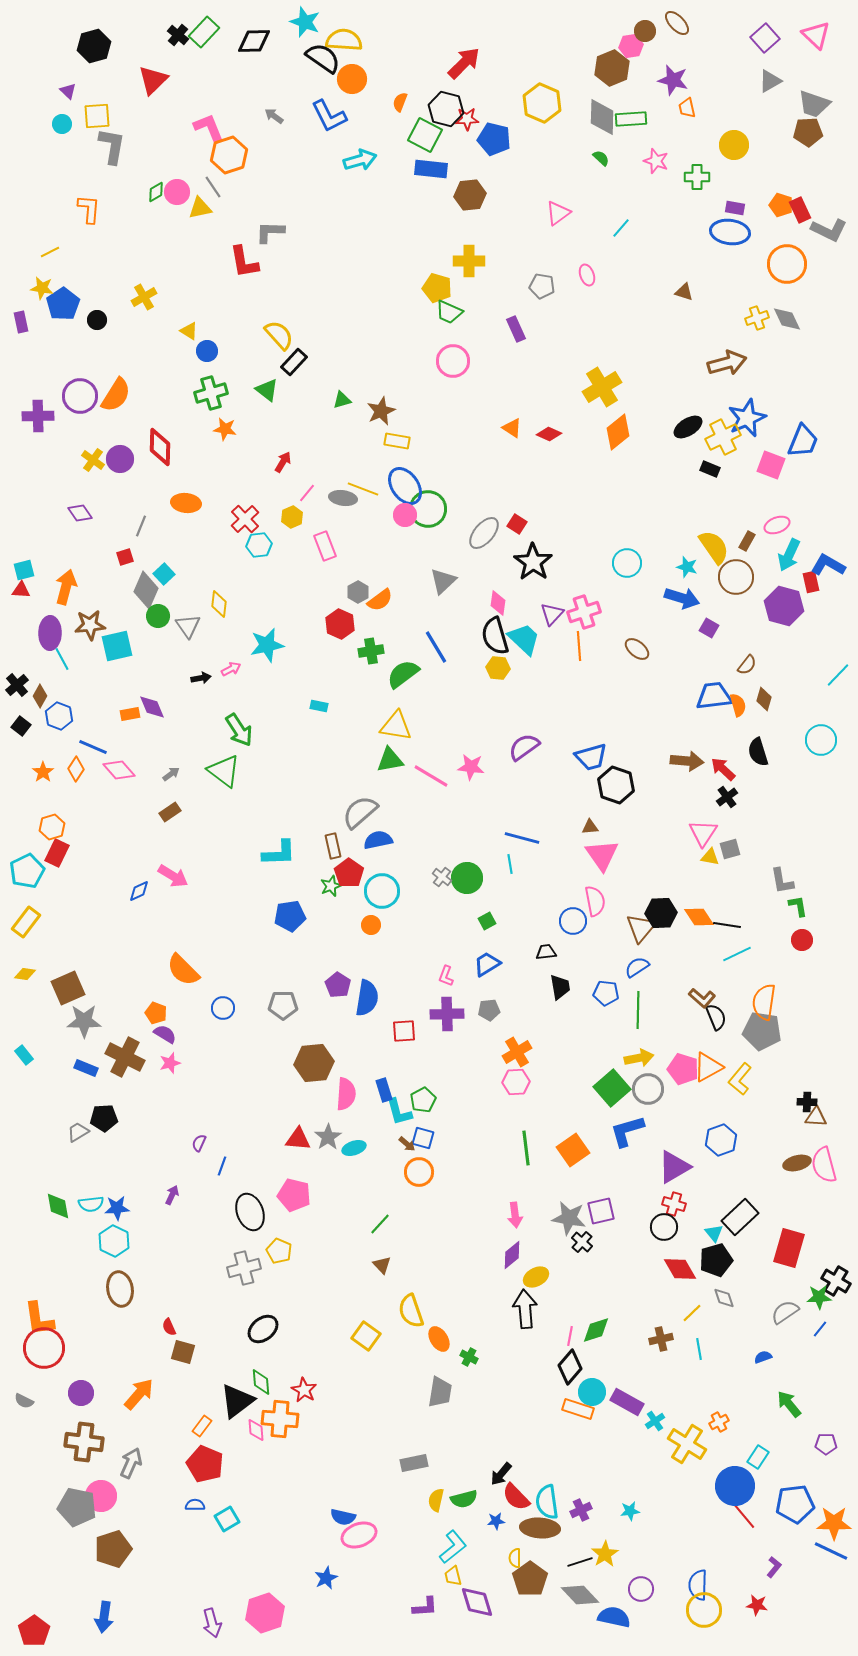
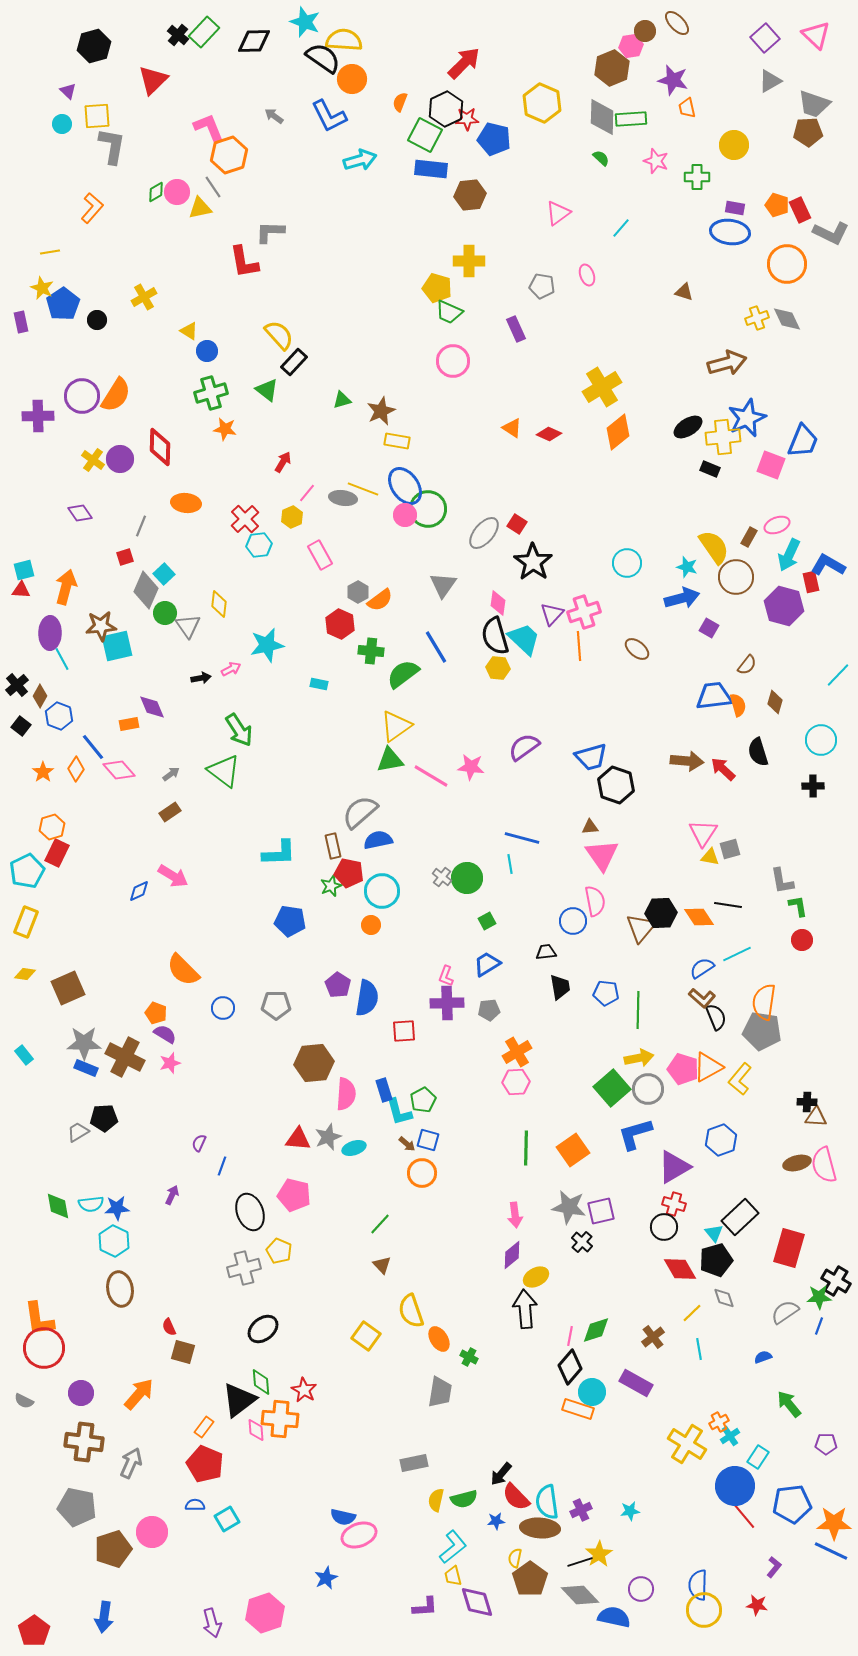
black hexagon at (446, 109): rotated 20 degrees clockwise
orange pentagon at (781, 205): moved 4 px left
orange L-shape at (89, 209): moved 3 px right, 1 px up; rotated 36 degrees clockwise
gray L-shape at (829, 230): moved 2 px right, 3 px down
yellow line at (50, 252): rotated 18 degrees clockwise
yellow star at (42, 288): rotated 15 degrees clockwise
purple circle at (80, 396): moved 2 px right
yellow cross at (723, 437): rotated 20 degrees clockwise
brown rectangle at (747, 541): moved 2 px right, 4 px up
pink rectangle at (325, 546): moved 5 px left, 9 px down; rotated 8 degrees counterclockwise
gray triangle at (443, 581): moved 4 px down; rotated 12 degrees counterclockwise
blue arrow at (682, 598): rotated 32 degrees counterclockwise
green circle at (158, 616): moved 7 px right, 3 px up
brown star at (90, 625): moved 11 px right, 1 px down
green cross at (371, 651): rotated 15 degrees clockwise
brown diamond at (764, 699): moved 11 px right, 3 px down
cyan rectangle at (319, 706): moved 22 px up
orange rectangle at (130, 714): moved 1 px left, 10 px down
yellow triangle at (396, 726): rotated 44 degrees counterclockwise
blue line at (93, 747): rotated 28 degrees clockwise
black cross at (727, 797): moved 86 px right, 11 px up; rotated 35 degrees clockwise
red pentagon at (349, 873): rotated 24 degrees counterclockwise
blue pentagon at (290, 916): moved 5 px down; rotated 16 degrees clockwise
yellow rectangle at (26, 922): rotated 16 degrees counterclockwise
black line at (727, 925): moved 1 px right, 20 px up
blue semicircle at (637, 967): moved 65 px right, 1 px down
gray pentagon at (283, 1005): moved 7 px left
purple cross at (447, 1014): moved 11 px up
gray star at (84, 1021): moved 22 px down
blue L-shape at (627, 1131): moved 8 px right, 3 px down
gray star at (328, 1137): rotated 12 degrees clockwise
blue square at (423, 1138): moved 5 px right, 2 px down
green line at (526, 1148): rotated 8 degrees clockwise
orange circle at (419, 1172): moved 3 px right, 1 px down
gray star at (569, 1218): moved 11 px up
blue line at (820, 1329): moved 1 px left, 3 px up; rotated 18 degrees counterclockwise
brown cross at (661, 1339): moved 8 px left, 2 px up; rotated 25 degrees counterclockwise
black triangle at (237, 1401): moved 2 px right, 1 px up
purple rectangle at (627, 1402): moved 9 px right, 19 px up
cyan cross at (655, 1421): moved 75 px right, 15 px down
orange rectangle at (202, 1426): moved 2 px right, 1 px down
pink circle at (101, 1496): moved 51 px right, 36 px down
blue pentagon at (795, 1504): moved 3 px left
yellow star at (605, 1554): moved 6 px left
yellow semicircle at (515, 1558): rotated 12 degrees clockwise
